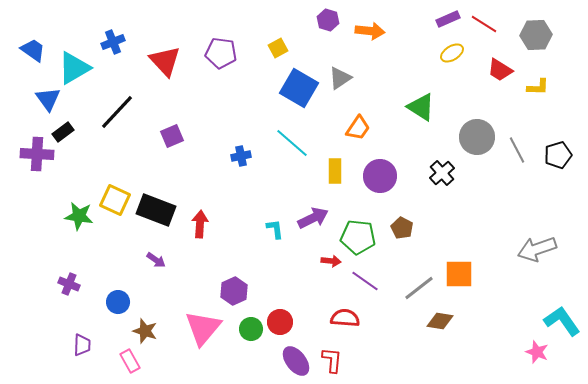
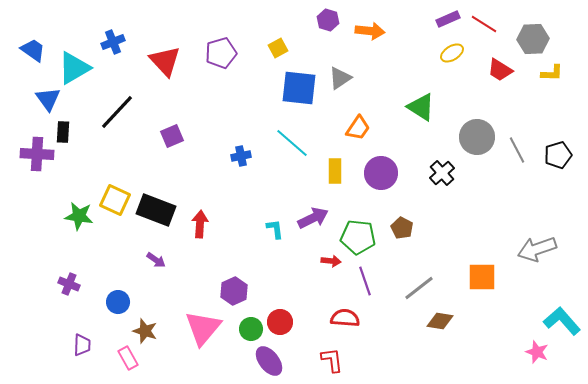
gray hexagon at (536, 35): moved 3 px left, 4 px down
purple pentagon at (221, 53): rotated 24 degrees counterclockwise
yellow L-shape at (538, 87): moved 14 px right, 14 px up
blue square at (299, 88): rotated 24 degrees counterclockwise
black rectangle at (63, 132): rotated 50 degrees counterclockwise
purple circle at (380, 176): moved 1 px right, 3 px up
orange square at (459, 274): moved 23 px right, 3 px down
purple line at (365, 281): rotated 36 degrees clockwise
cyan L-shape at (562, 321): rotated 6 degrees counterclockwise
red L-shape at (332, 360): rotated 12 degrees counterclockwise
pink rectangle at (130, 361): moved 2 px left, 3 px up
purple ellipse at (296, 361): moved 27 px left
